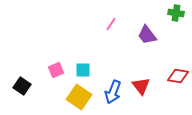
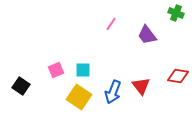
green cross: rotated 14 degrees clockwise
black square: moved 1 px left
